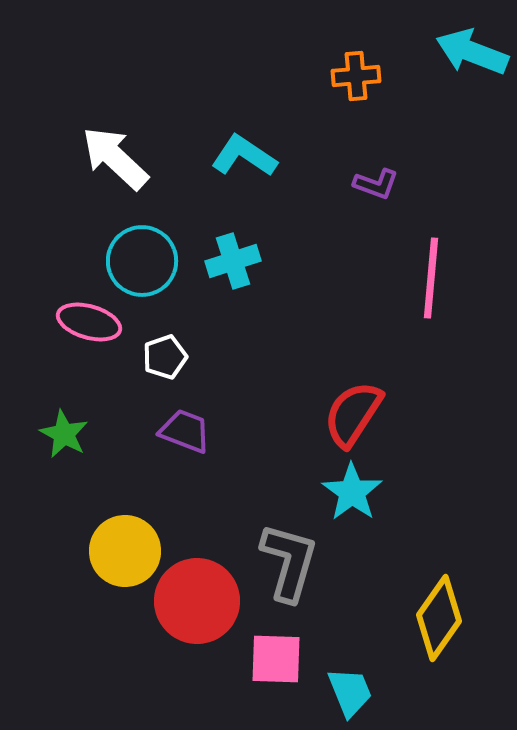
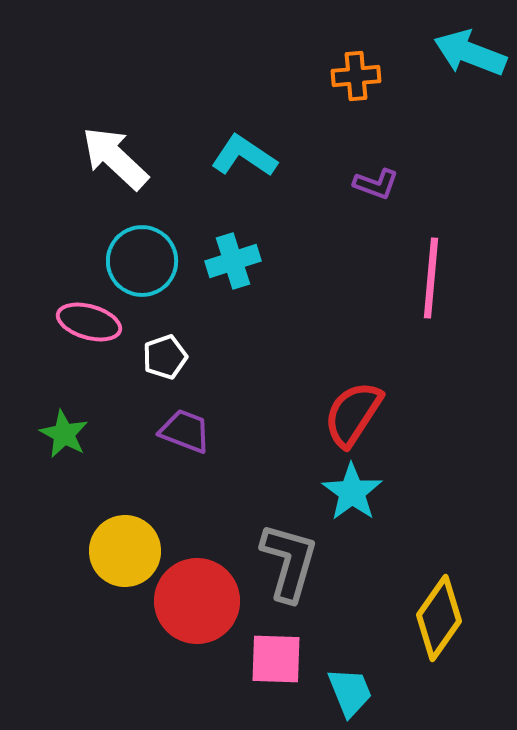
cyan arrow: moved 2 px left, 1 px down
